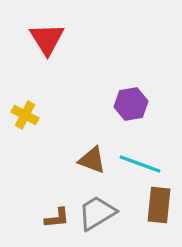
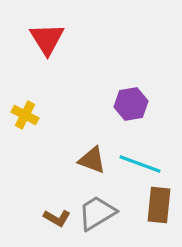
brown L-shape: rotated 36 degrees clockwise
